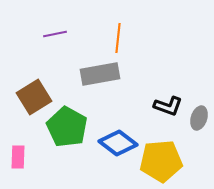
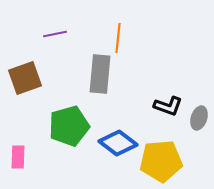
gray rectangle: rotated 75 degrees counterclockwise
brown square: moved 9 px left, 19 px up; rotated 12 degrees clockwise
green pentagon: moved 2 px right, 1 px up; rotated 27 degrees clockwise
